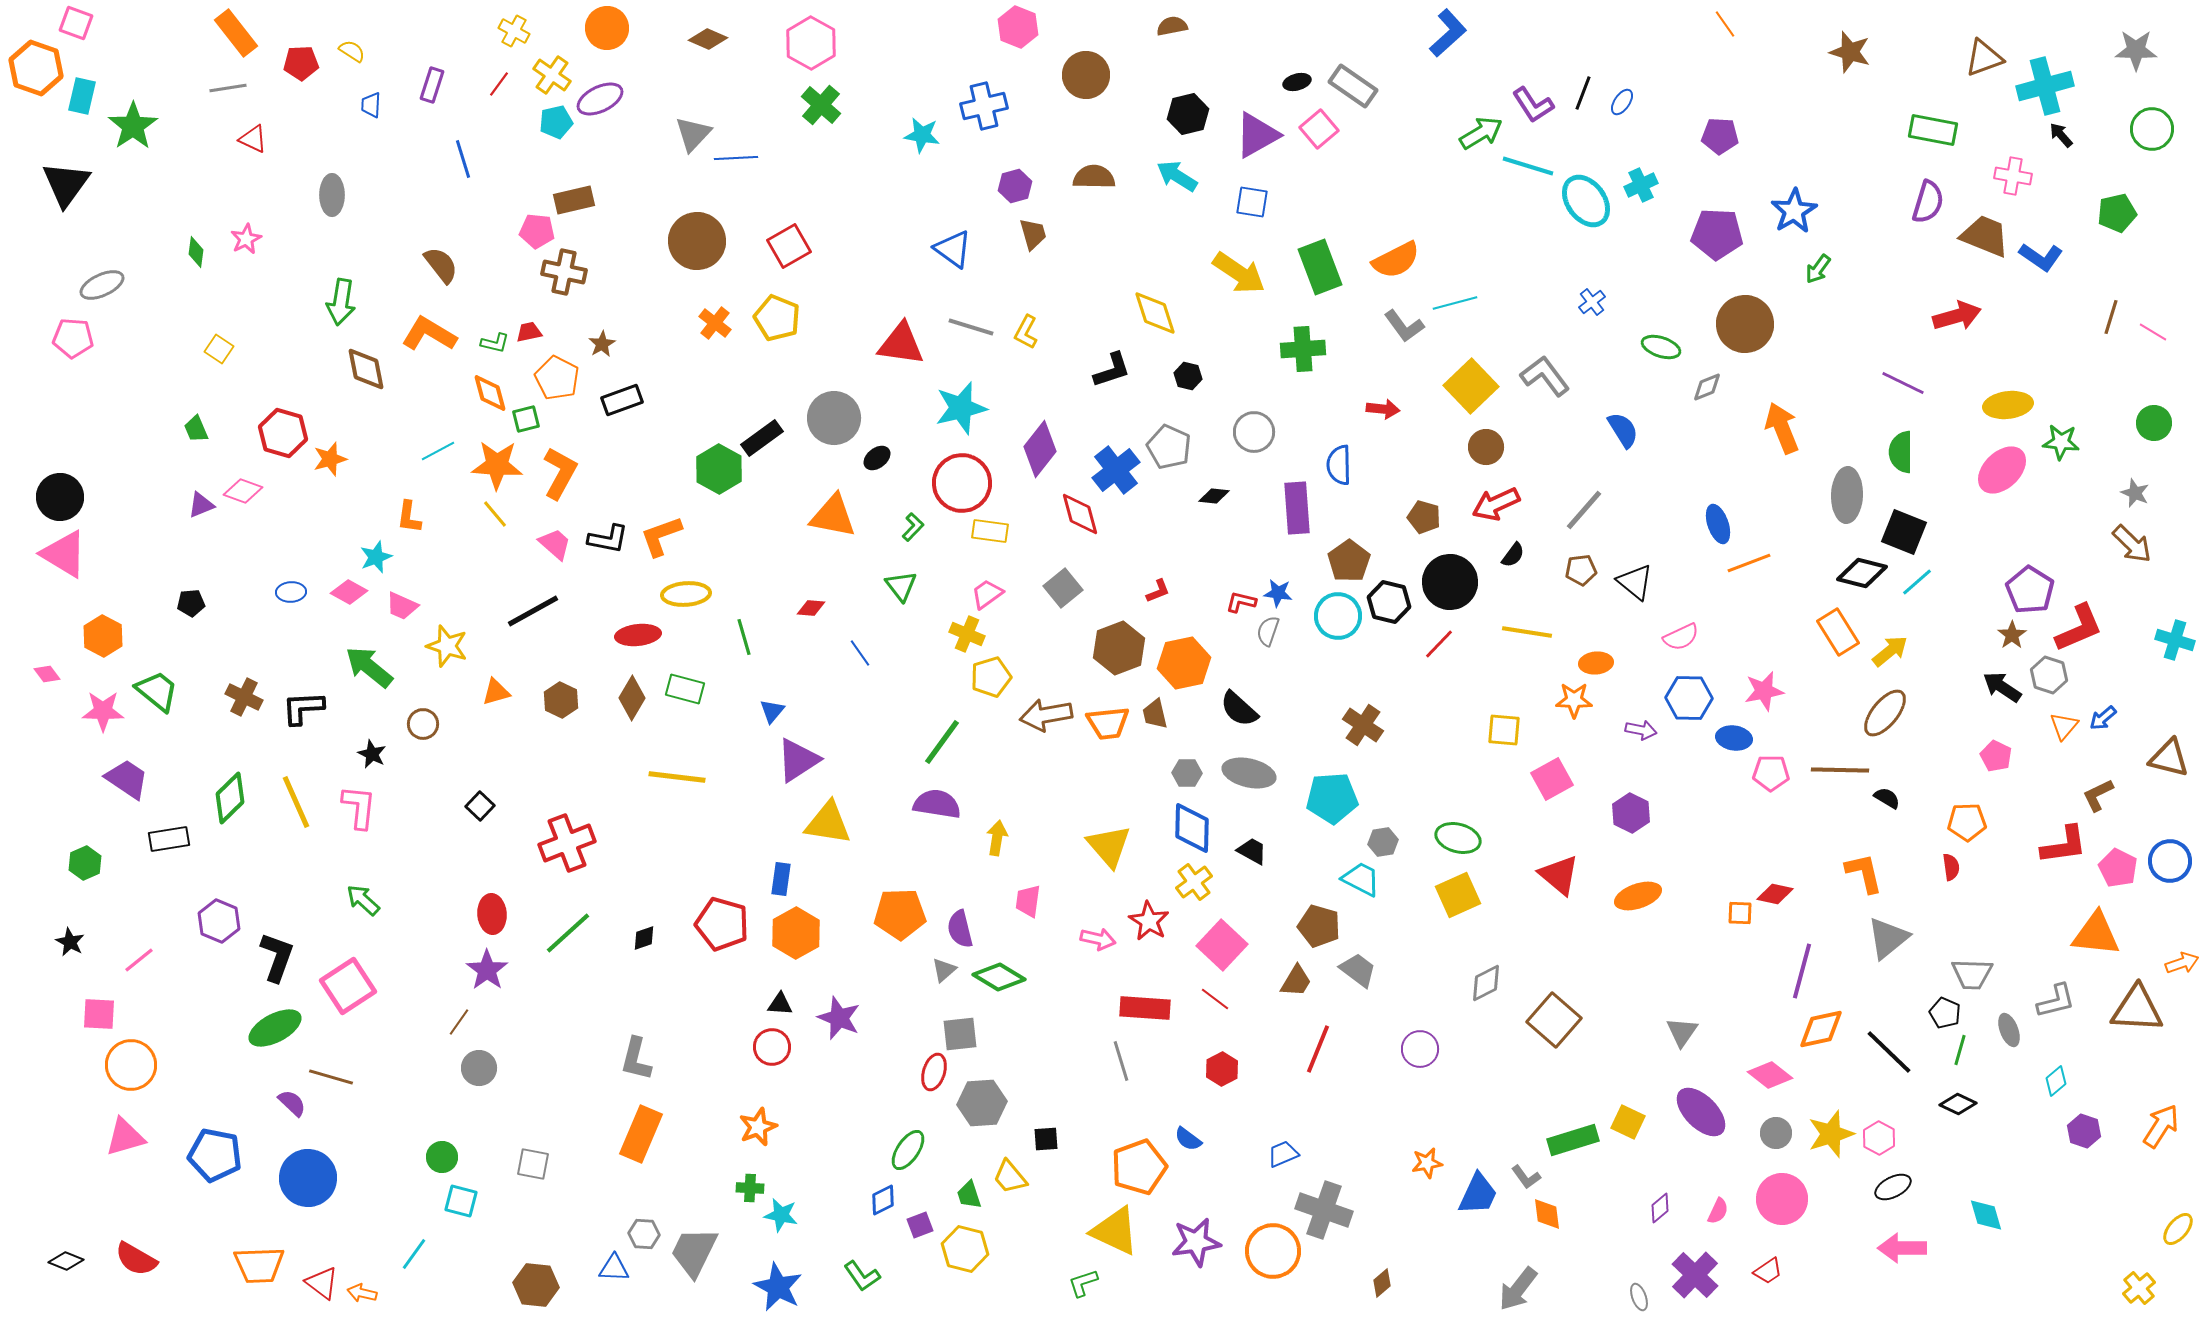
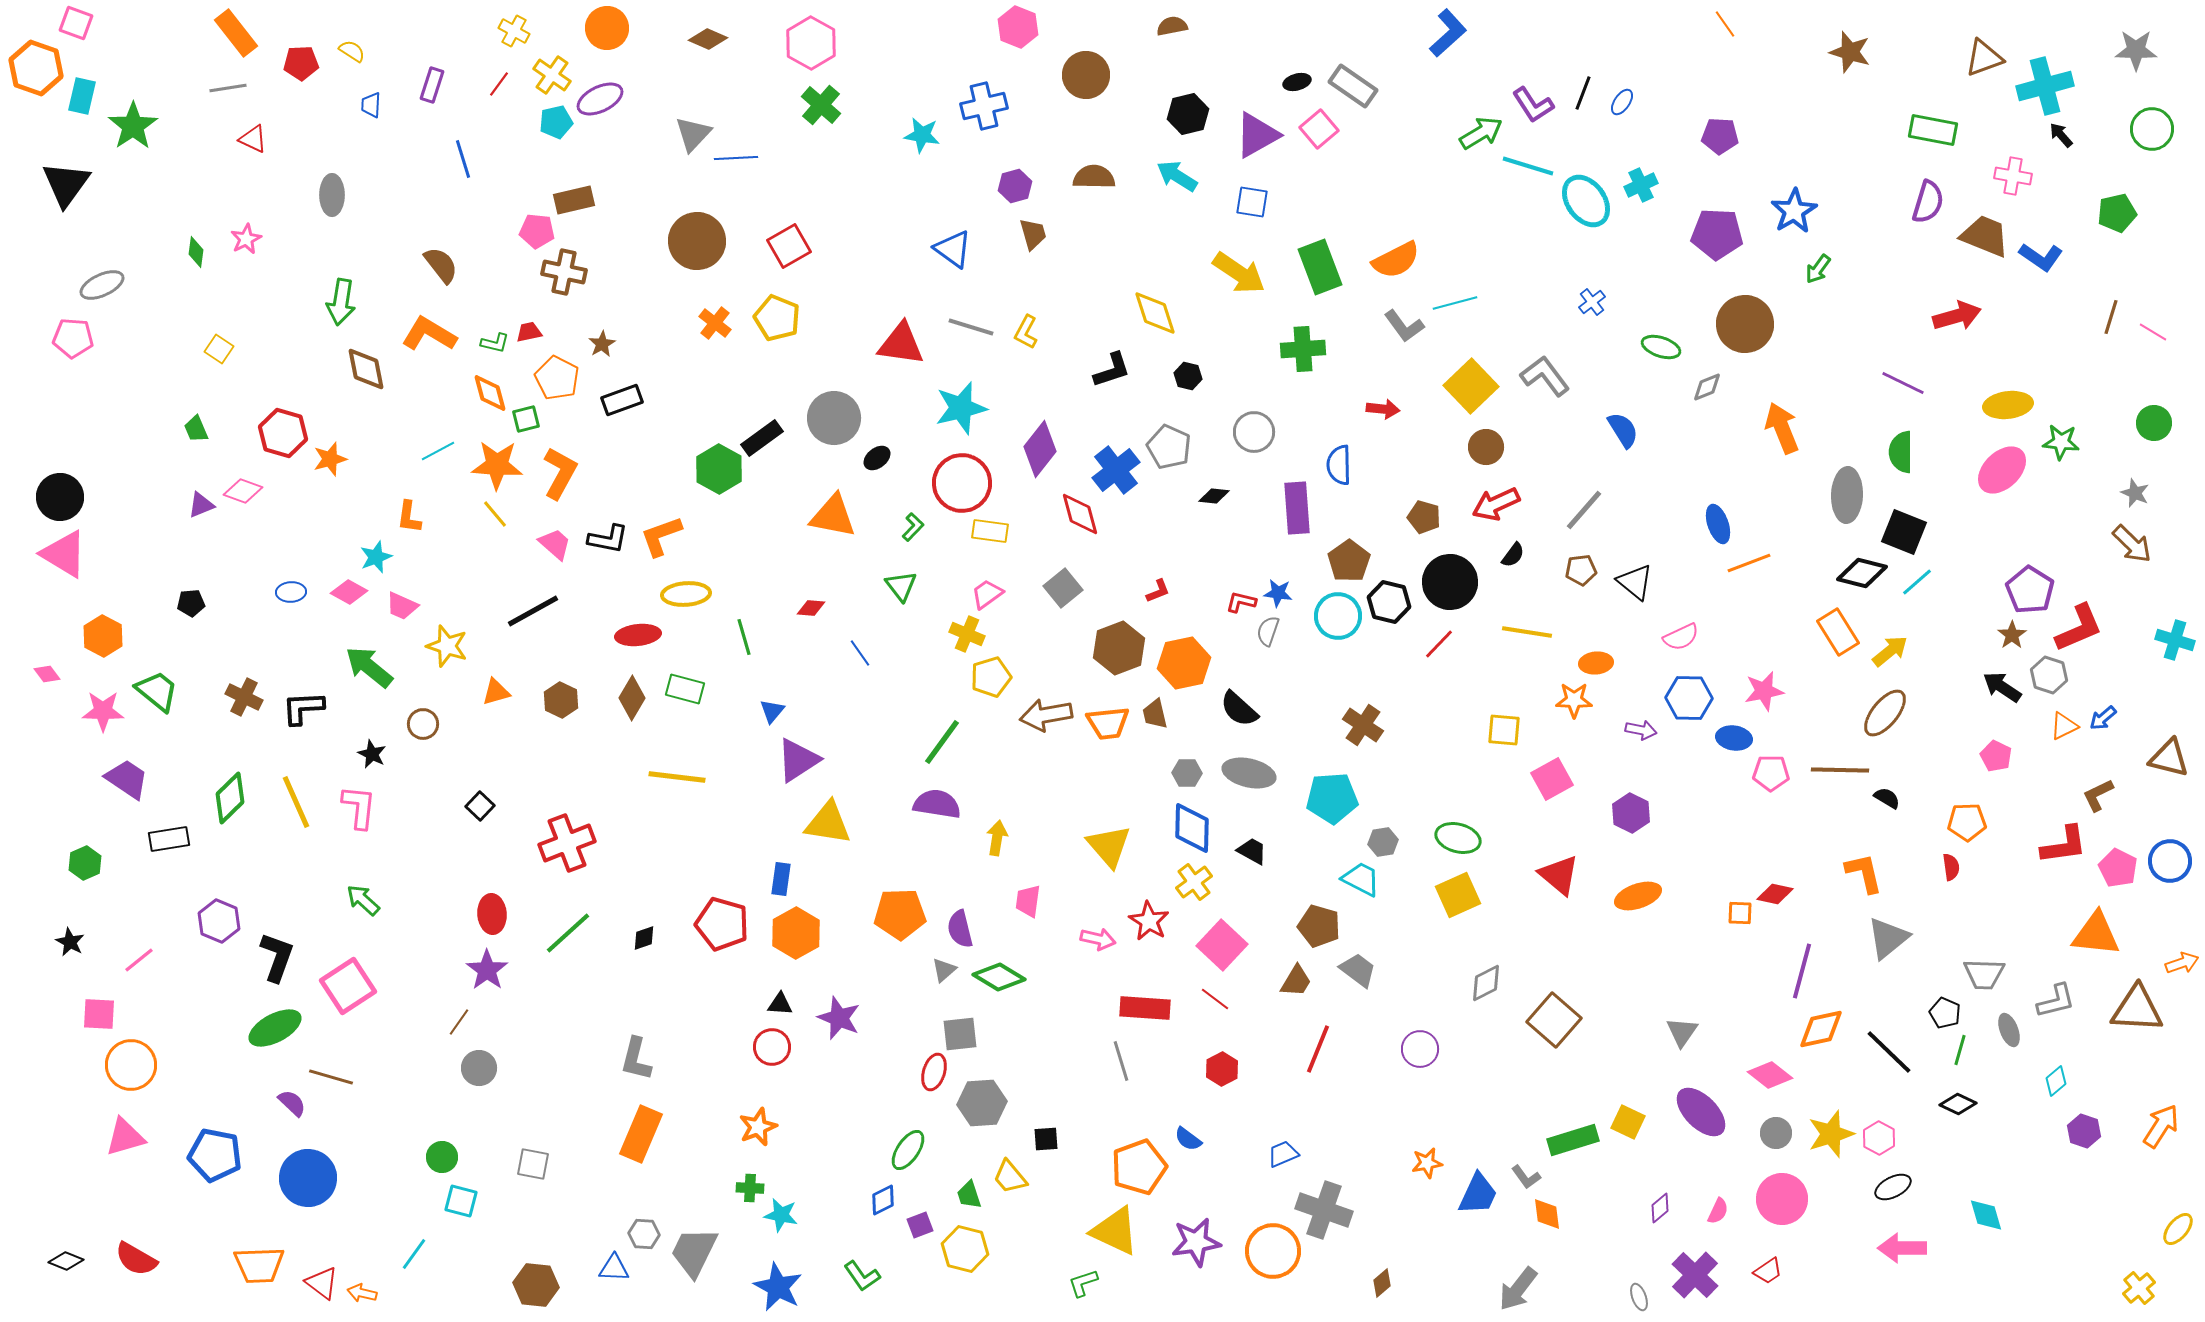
orange triangle at (2064, 726): rotated 24 degrees clockwise
gray trapezoid at (1972, 974): moved 12 px right
